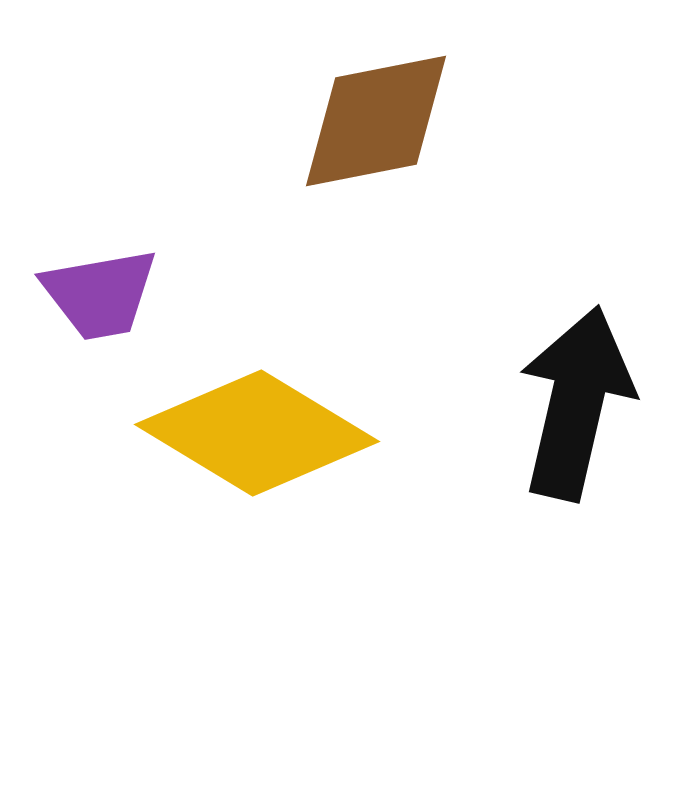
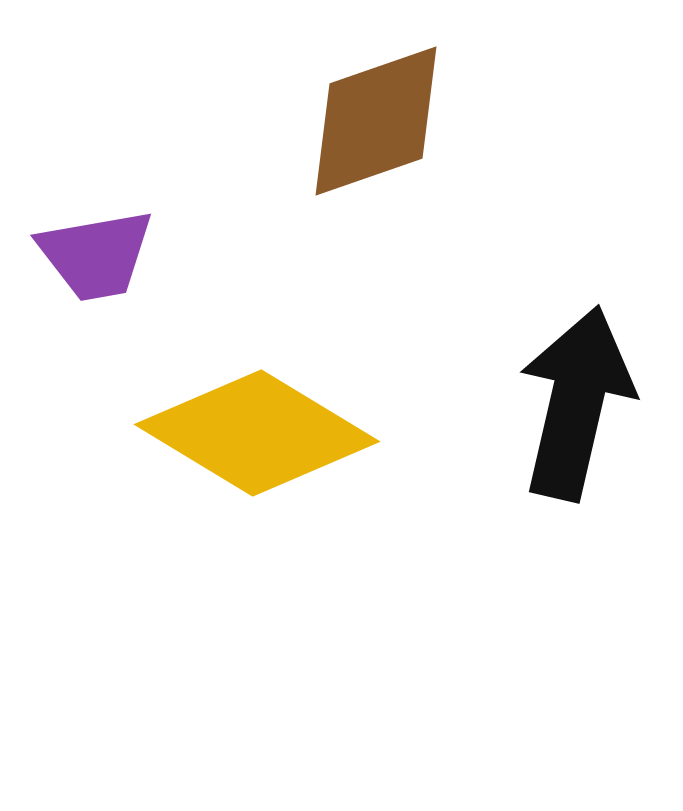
brown diamond: rotated 8 degrees counterclockwise
purple trapezoid: moved 4 px left, 39 px up
